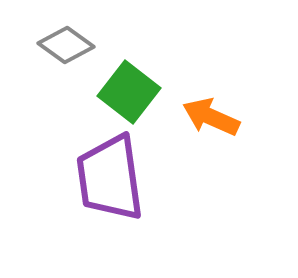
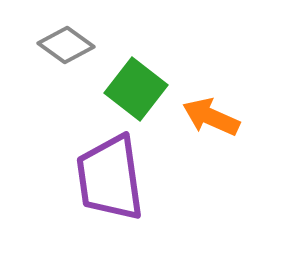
green square: moved 7 px right, 3 px up
